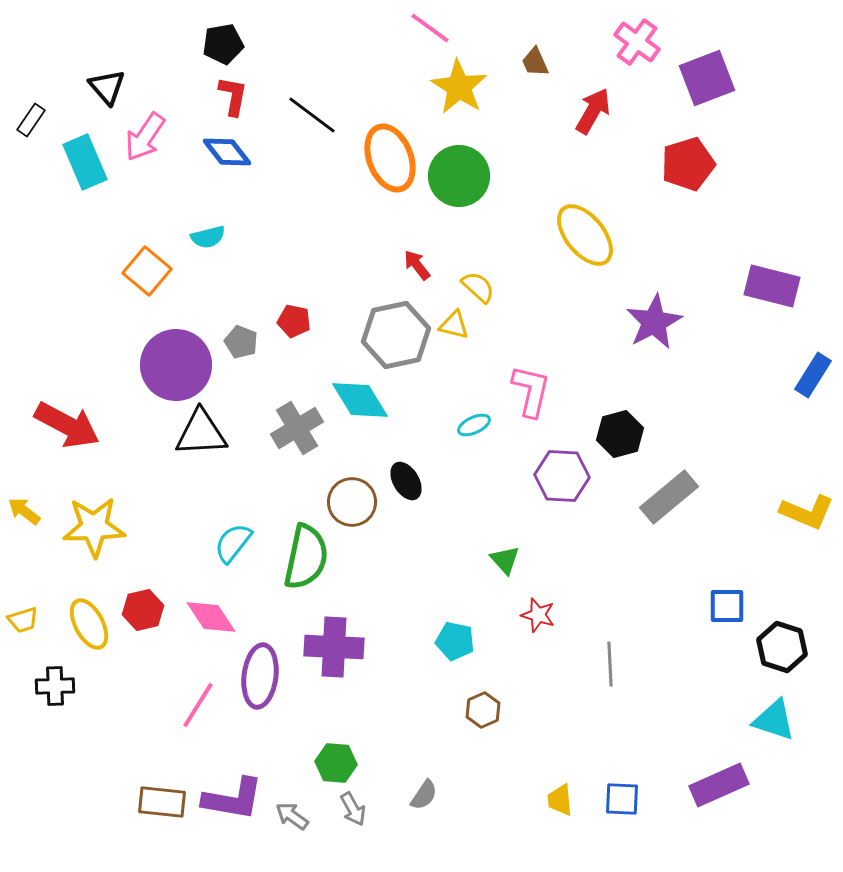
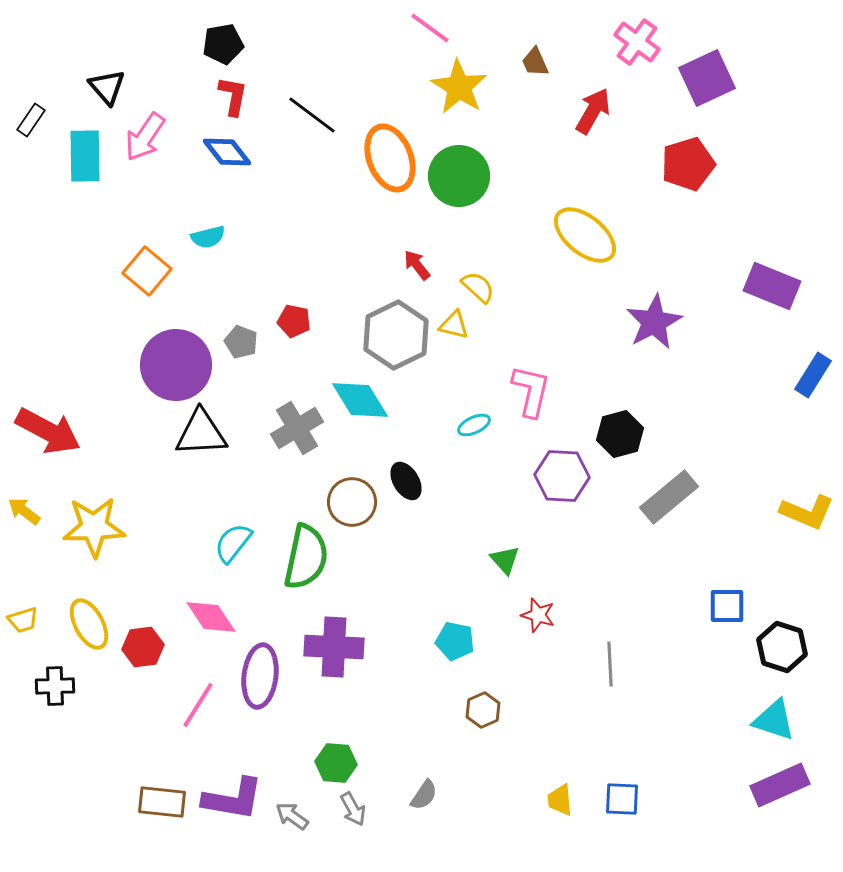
purple square at (707, 78): rotated 4 degrees counterclockwise
cyan rectangle at (85, 162): moved 6 px up; rotated 22 degrees clockwise
yellow ellipse at (585, 235): rotated 12 degrees counterclockwise
purple rectangle at (772, 286): rotated 8 degrees clockwise
gray hexagon at (396, 335): rotated 14 degrees counterclockwise
red arrow at (67, 425): moved 19 px left, 6 px down
red hexagon at (143, 610): moved 37 px down; rotated 6 degrees clockwise
purple rectangle at (719, 785): moved 61 px right
